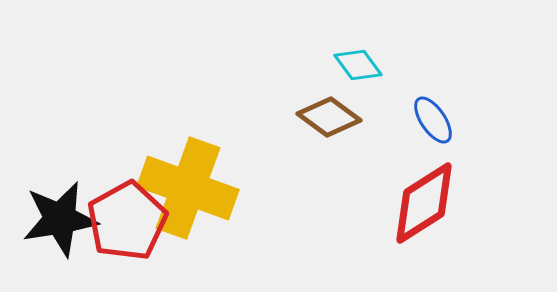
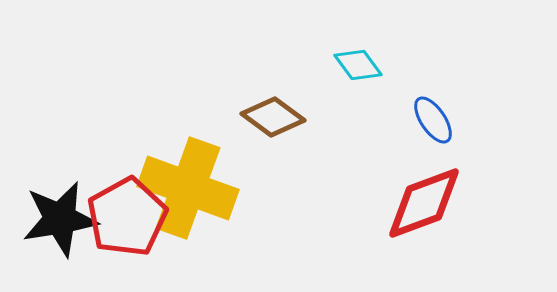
brown diamond: moved 56 px left
red diamond: rotated 12 degrees clockwise
red pentagon: moved 4 px up
